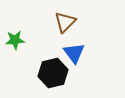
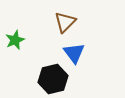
green star: rotated 18 degrees counterclockwise
black hexagon: moved 6 px down
